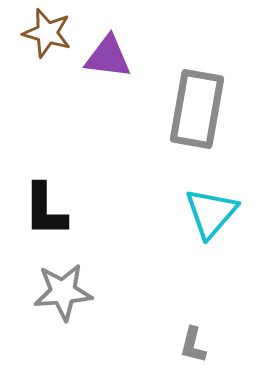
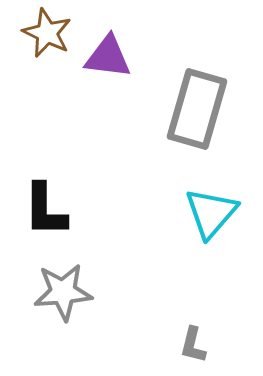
brown star: rotated 9 degrees clockwise
gray rectangle: rotated 6 degrees clockwise
